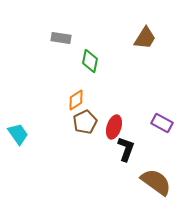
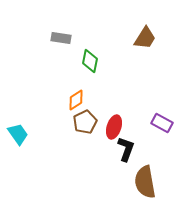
brown semicircle: moved 11 px left; rotated 136 degrees counterclockwise
